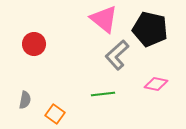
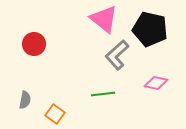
pink diamond: moved 1 px up
